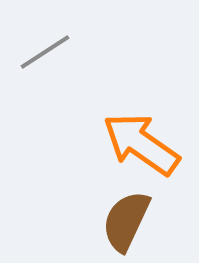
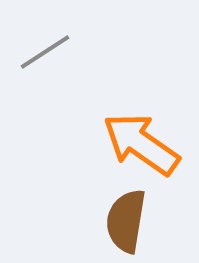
brown semicircle: rotated 16 degrees counterclockwise
